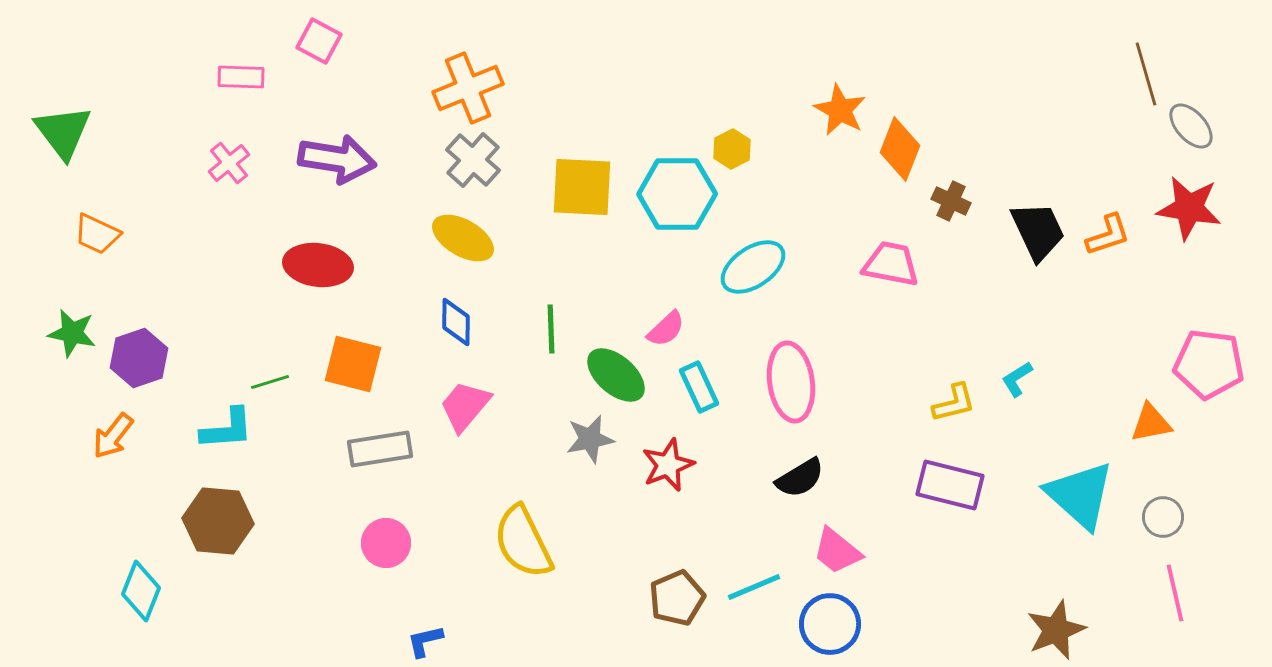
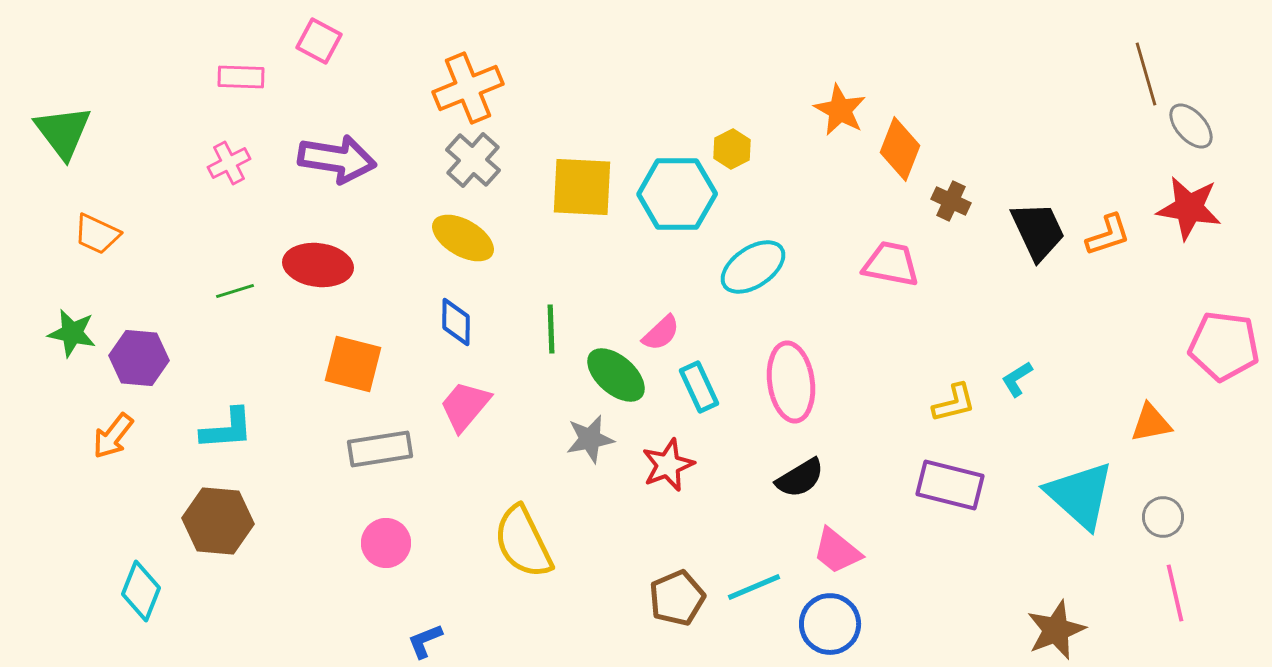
pink cross at (229, 163): rotated 12 degrees clockwise
pink semicircle at (666, 329): moved 5 px left, 4 px down
purple hexagon at (139, 358): rotated 24 degrees clockwise
pink pentagon at (1209, 364): moved 15 px right, 18 px up
green line at (270, 382): moved 35 px left, 91 px up
blue L-shape at (425, 641): rotated 9 degrees counterclockwise
